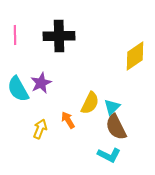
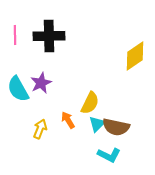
black cross: moved 10 px left
cyan triangle: moved 15 px left, 17 px down
brown semicircle: rotated 52 degrees counterclockwise
